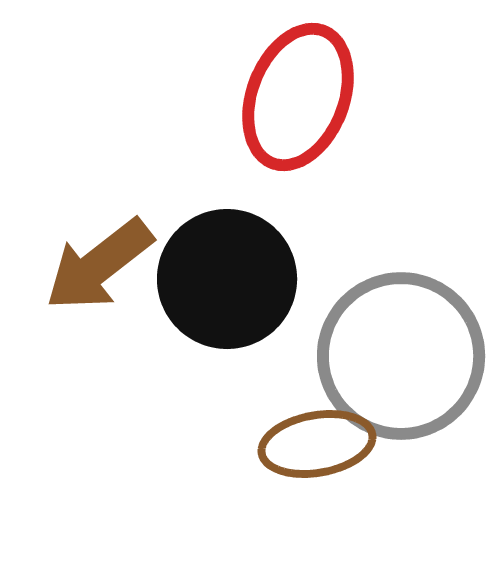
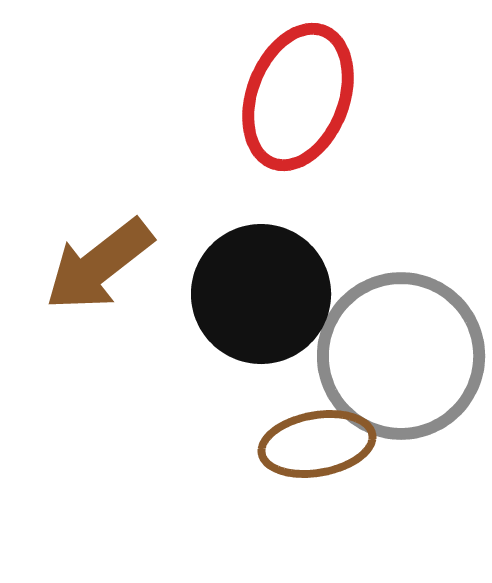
black circle: moved 34 px right, 15 px down
